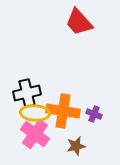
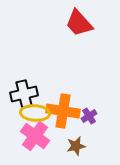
red trapezoid: moved 1 px down
black cross: moved 3 px left, 1 px down
purple cross: moved 5 px left, 2 px down; rotated 35 degrees clockwise
pink cross: moved 2 px down
